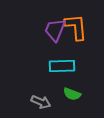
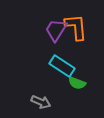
purple trapezoid: moved 1 px right; rotated 10 degrees clockwise
cyan rectangle: rotated 35 degrees clockwise
green semicircle: moved 5 px right, 11 px up
